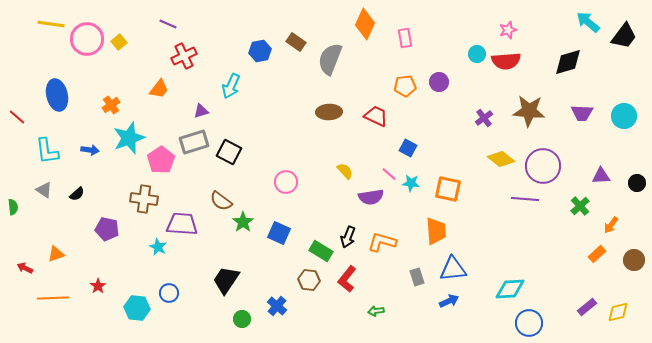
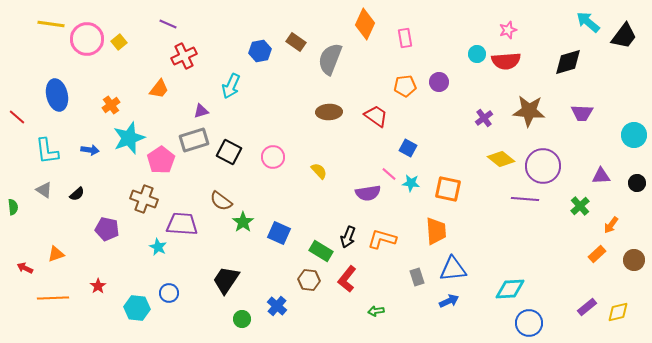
red trapezoid at (376, 116): rotated 10 degrees clockwise
cyan circle at (624, 116): moved 10 px right, 19 px down
gray rectangle at (194, 142): moved 2 px up
yellow semicircle at (345, 171): moved 26 px left
pink circle at (286, 182): moved 13 px left, 25 px up
purple semicircle at (371, 197): moved 3 px left, 4 px up
brown cross at (144, 199): rotated 12 degrees clockwise
orange L-shape at (382, 242): moved 3 px up
